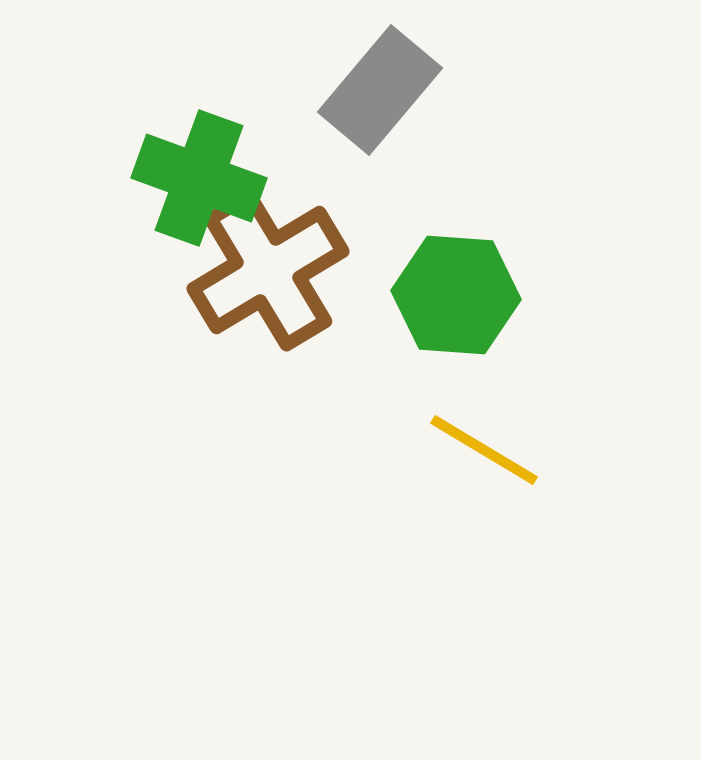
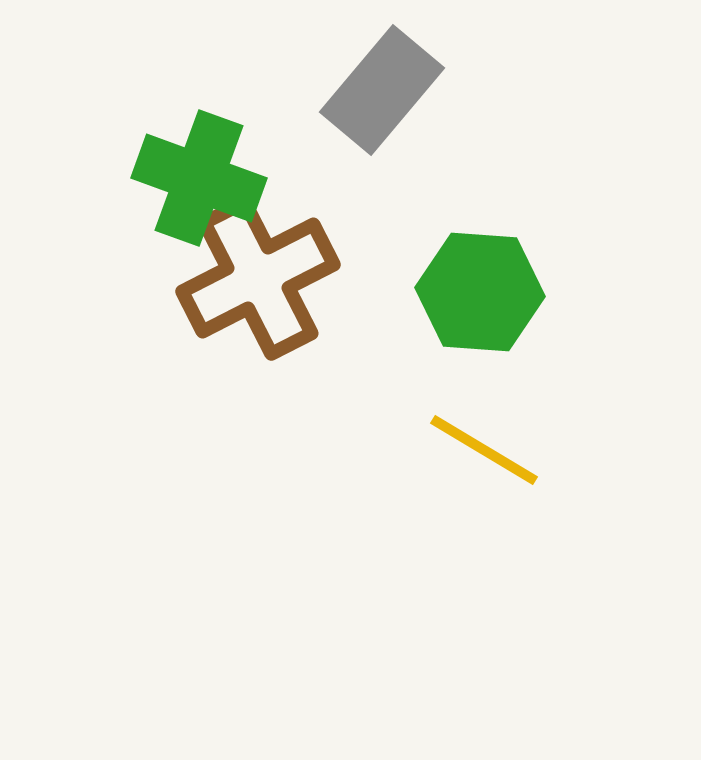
gray rectangle: moved 2 px right
brown cross: moved 10 px left, 8 px down; rotated 4 degrees clockwise
green hexagon: moved 24 px right, 3 px up
